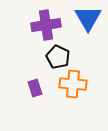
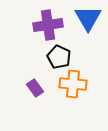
purple cross: moved 2 px right
black pentagon: moved 1 px right
purple rectangle: rotated 18 degrees counterclockwise
